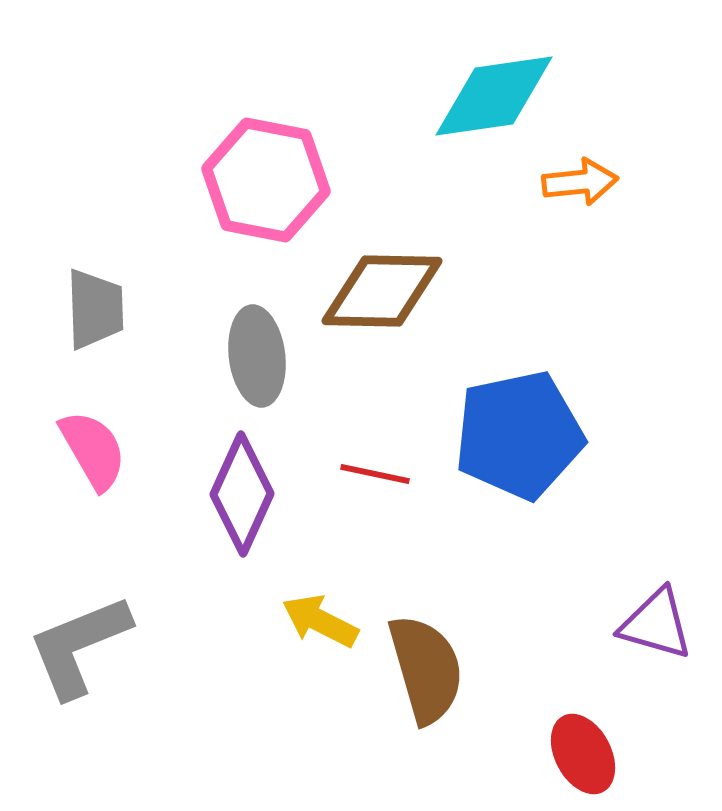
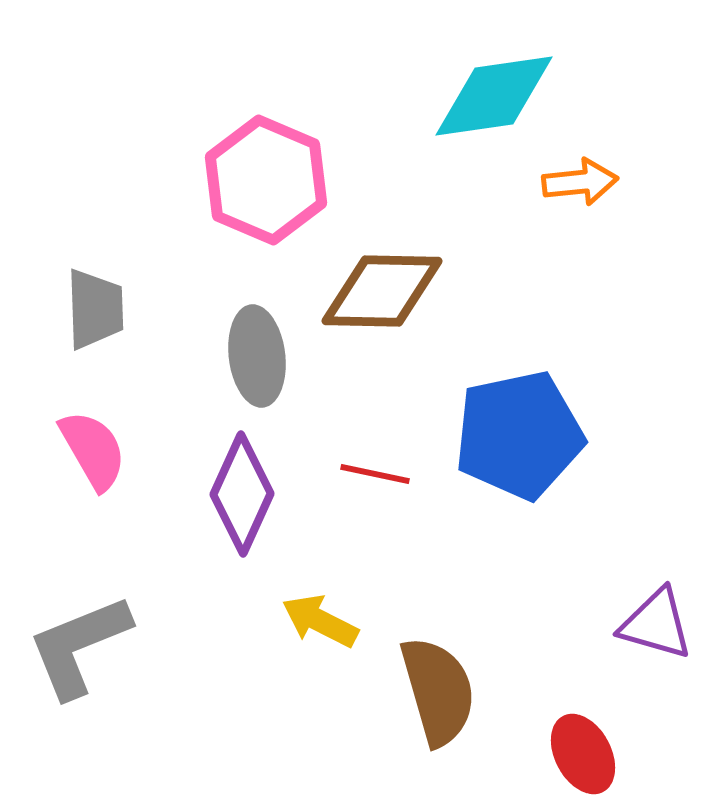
pink hexagon: rotated 12 degrees clockwise
brown semicircle: moved 12 px right, 22 px down
